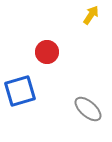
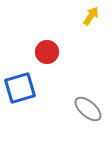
yellow arrow: moved 1 px down
blue square: moved 3 px up
